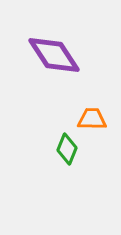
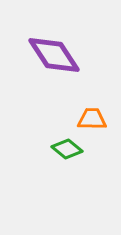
green diamond: rotated 72 degrees counterclockwise
